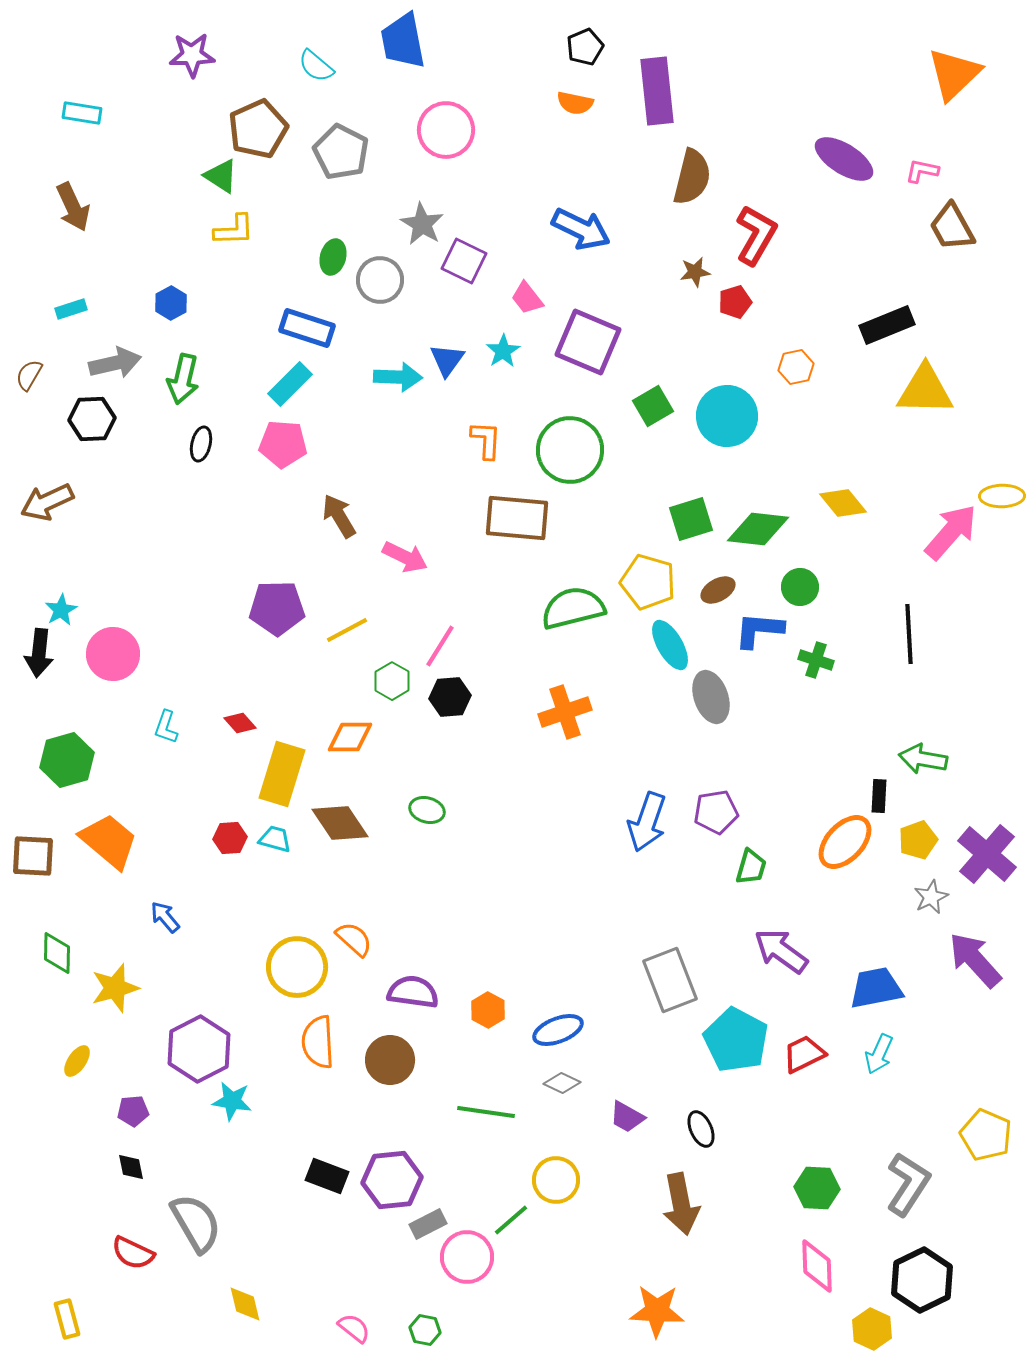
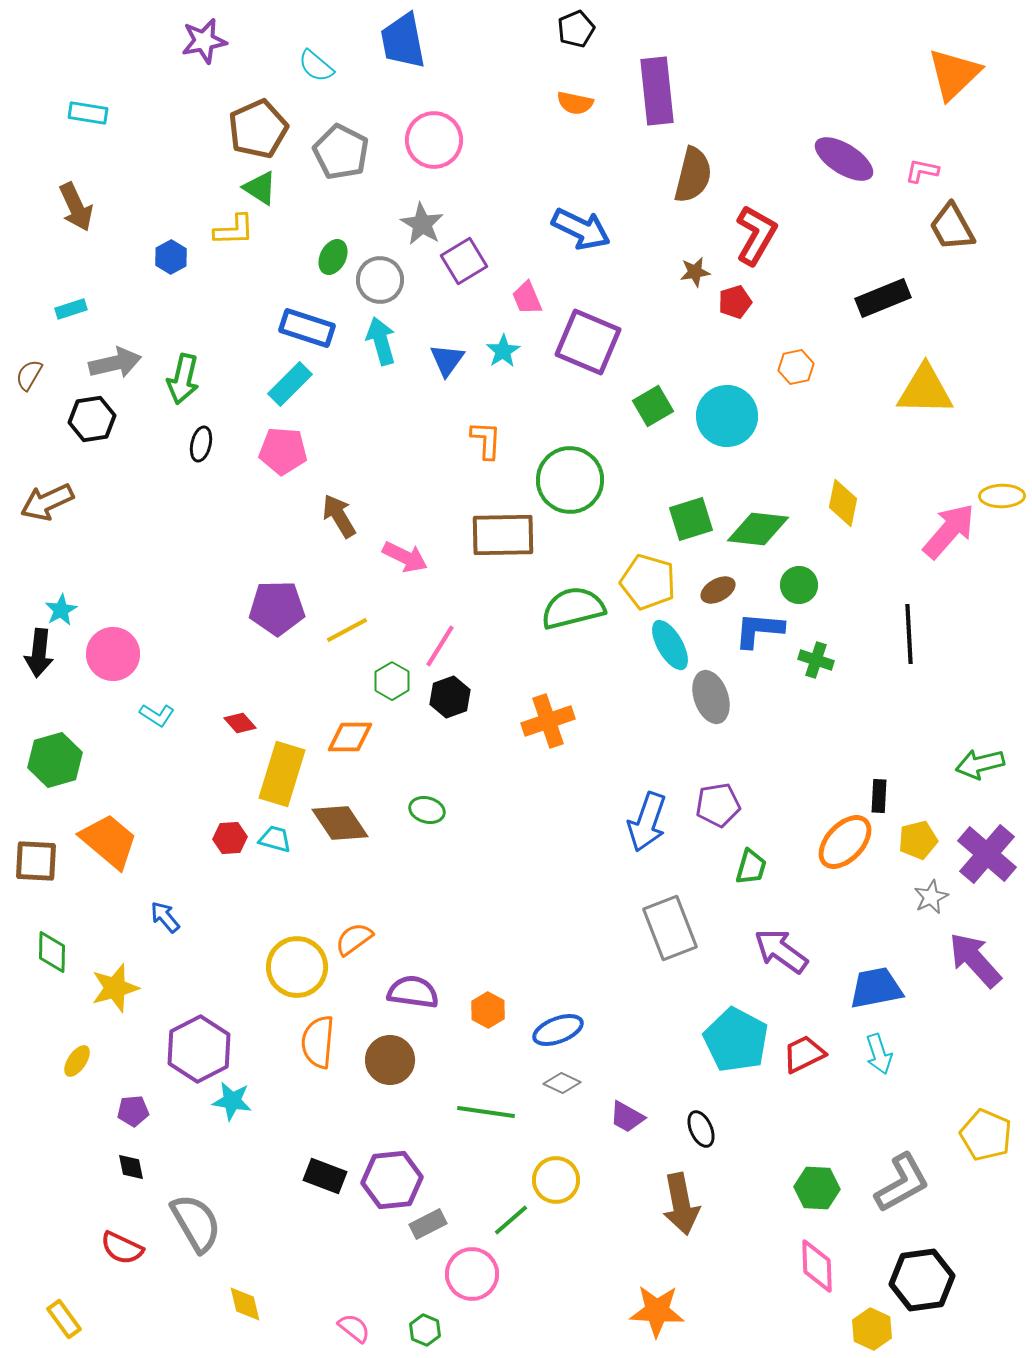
black pentagon at (585, 47): moved 9 px left, 18 px up
purple star at (192, 55): moved 12 px right, 14 px up; rotated 9 degrees counterclockwise
cyan rectangle at (82, 113): moved 6 px right
pink circle at (446, 130): moved 12 px left, 10 px down
green triangle at (221, 176): moved 39 px right, 12 px down
brown semicircle at (692, 177): moved 1 px right, 2 px up
brown arrow at (73, 207): moved 3 px right
green ellipse at (333, 257): rotated 12 degrees clockwise
purple square at (464, 261): rotated 33 degrees clockwise
pink trapezoid at (527, 298): rotated 15 degrees clockwise
blue hexagon at (171, 303): moved 46 px up
black rectangle at (887, 325): moved 4 px left, 27 px up
cyan arrow at (398, 377): moved 17 px left, 36 px up; rotated 108 degrees counterclockwise
black hexagon at (92, 419): rotated 6 degrees counterclockwise
pink pentagon at (283, 444): moved 7 px down
green circle at (570, 450): moved 30 px down
yellow diamond at (843, 503): rotated 51 degrees clockwise
brown rectangle at (517, 518): moved 14 px left, 17 px down; rotated 6 degrees counterclockwise
pink arrow at (951, 532): moved 2 px left, 1 px up
green circle at (800, 587): moved 1 px left, 2 px up
black hexagon at (450, 697): rotated 15 degrees counterclockwise
orange cross at (565, 712): moved 17 px left, 9 px down
cyan L-shape at (166, 727): moved 9 px left, 12 px up; rotated 76 degrees counterclockwise
green arrow at (923, 759): moved 57 px right, 5 px down; rotated 24 degrees counterclockwise
green hexagon at (67, 760): moved 12 px left
purple pentagon at (716, 812): moved 2 px right, 7 px up
yellow pentagon at (918, 840): rotated 6 degrees clockwise
brown square at (33, 856): moved 3 px right, 5 px down
orange semicircle at (354, 939): rotated 78 degrees counterclockwise
green diamond at (57, 953): moved 5 px left, 1 px up
gray rectangle at (670, 980): moved 52 px up
orange semicircle at (318, 1042): rotated 8 degrees clockwise
cyan arrow at (879, 1054): rotated 42 degrees counterclockwise
black rectangle at (327, 1176): moved 2 px left
gray L-shape at (908, 1184): moved 6 px left, 1 px up; rotated 28 degrees clockwise
red semicircle at (133, 1253): moved 11 px left, 5 px up
pink circle at (467, 1257): moved 5 px right, 17 px down
black hexagon at (922, 1280): rotated 18 degrees clockwise
yellow rectangle at (67, 1319): moved 3 px left; rotated 21 degrees counterclockwise
green hexagon at (425, 1330): rotated 12 degrees clockwise
